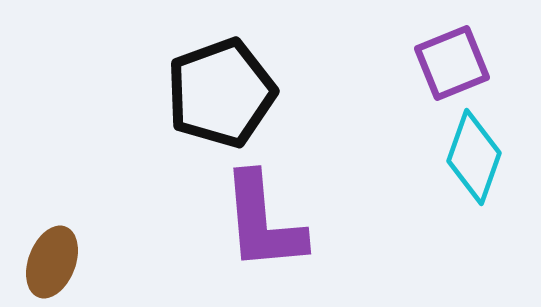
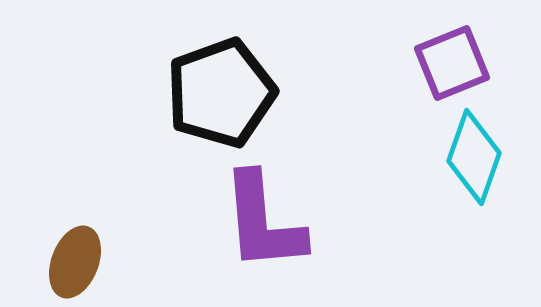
brown ellipse: moved 23 px right
